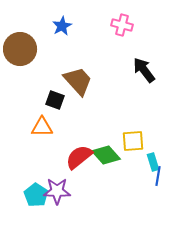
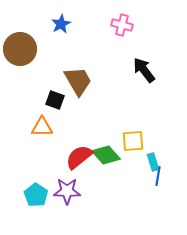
blue star: moved 1 px left, 2 px up
brown trapezoid: rotated 12 degrees clockwise
purple star: moved 10 px right
